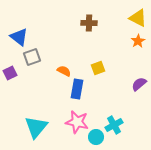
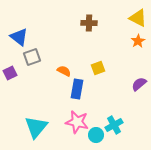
cyan circle: moved 2 px up
